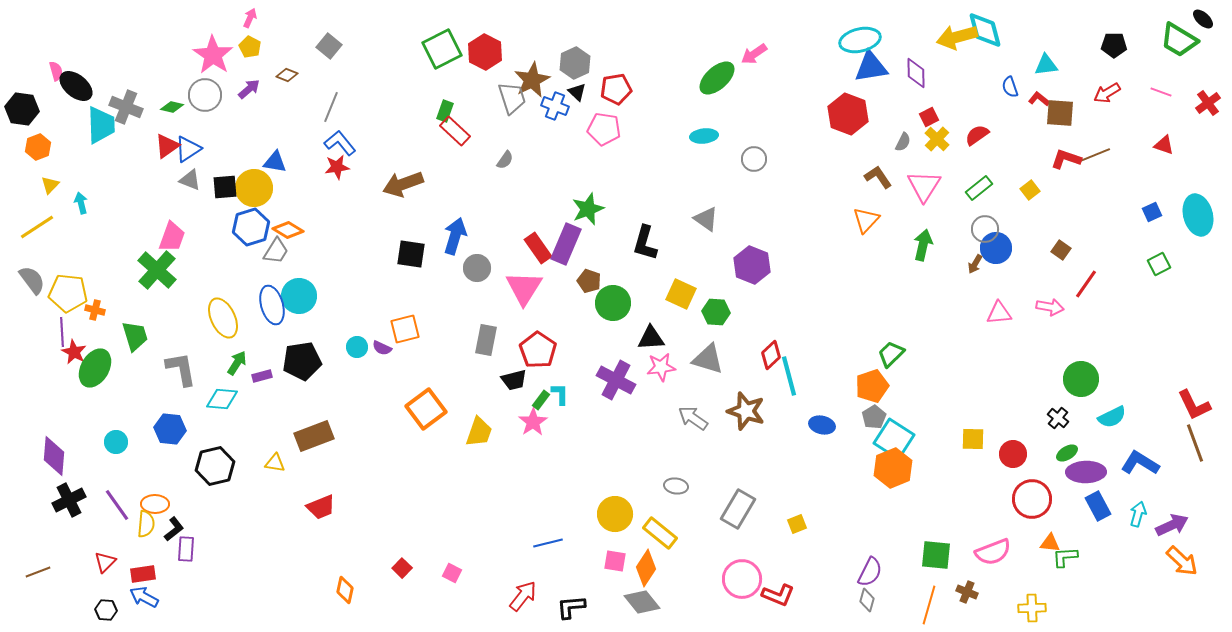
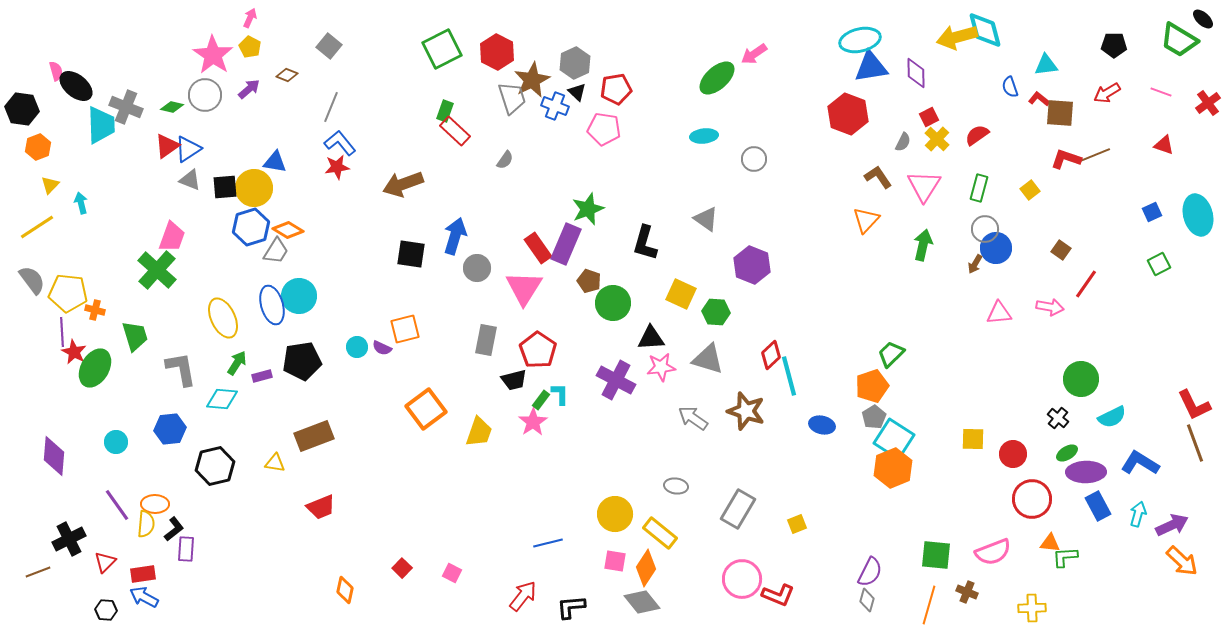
red hexagon at (485, 52): moved 12 px right
green rectangle at (979, 188): rotated 36 degrees counterclockwise
blue hexagon at (170, 429): rotated 12 degrees counterclockwise
black cross at (69, 500): moved 39 px down
